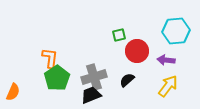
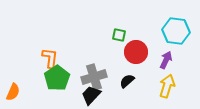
cyan hexagon: rotated 12 degrees clockwise
green square: rotated 24 degrees clockwise
red circle: moved 1 px left, 1 px down
purple arrow: rotated 108 degrees clockwise
black semicircle: moved 1 px down
yellow arrow: moved 1 px left; rotated 20 degrees counterclockwise
black trapezoid: rotated 25 degrees counterclockwise
